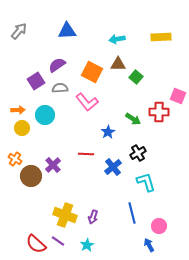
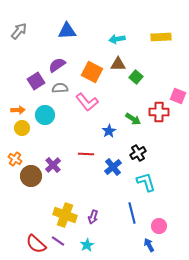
blue star: moved 1 px right, 1 px up
